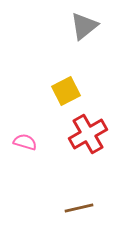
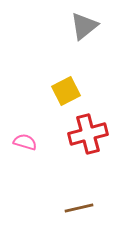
red cross: rotated 15 degrees clockwise
